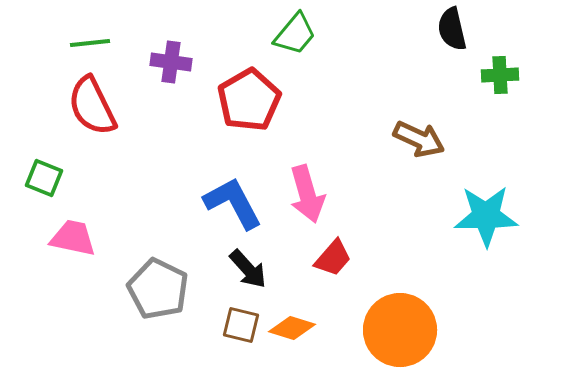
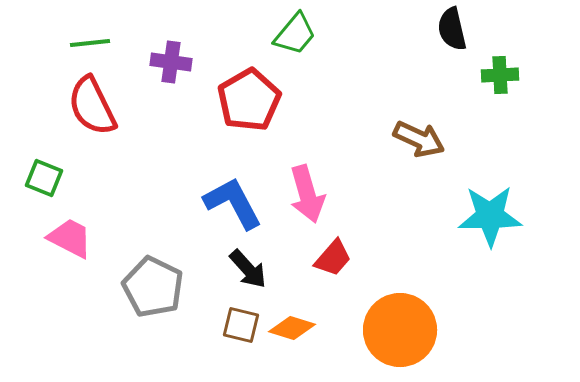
cyan star: moved 4 px right
pink trapezoid: moved 3 px left; rotated 15 degrees clockwise
gray pentagon: moved 5 px left, 2 px up
